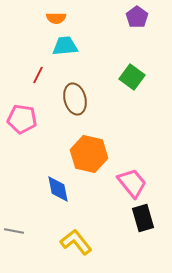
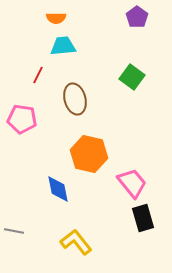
cyan trapezoid: moved 2 px left
